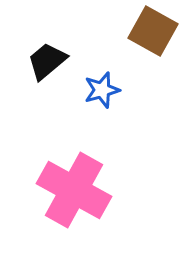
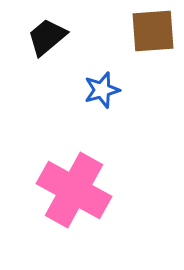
brown square: rotated 33 degrees counterclockwise
black trapezoid: moved 24 px up
